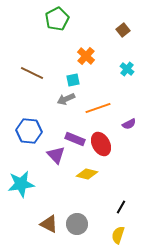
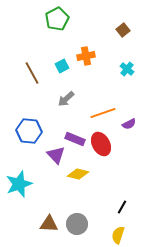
orange cross: rotated 36 degrees clockwise
brown line: rotated 35 degrees clockwise
cyan square: moved 11 px left, 14 px up; rotated 16 degrees counterclockwise
gray arrow: rotated 18 degrees counterclockwise
orange line: moved 5 px right, 5 px down
yellow diamond: moved 9 px left
cyan star: moved 2 px left; rotated 12 degrees counterclockwise
black line: moved 1 px right
brown triangle: rotated 24 degrees counterclockwise
